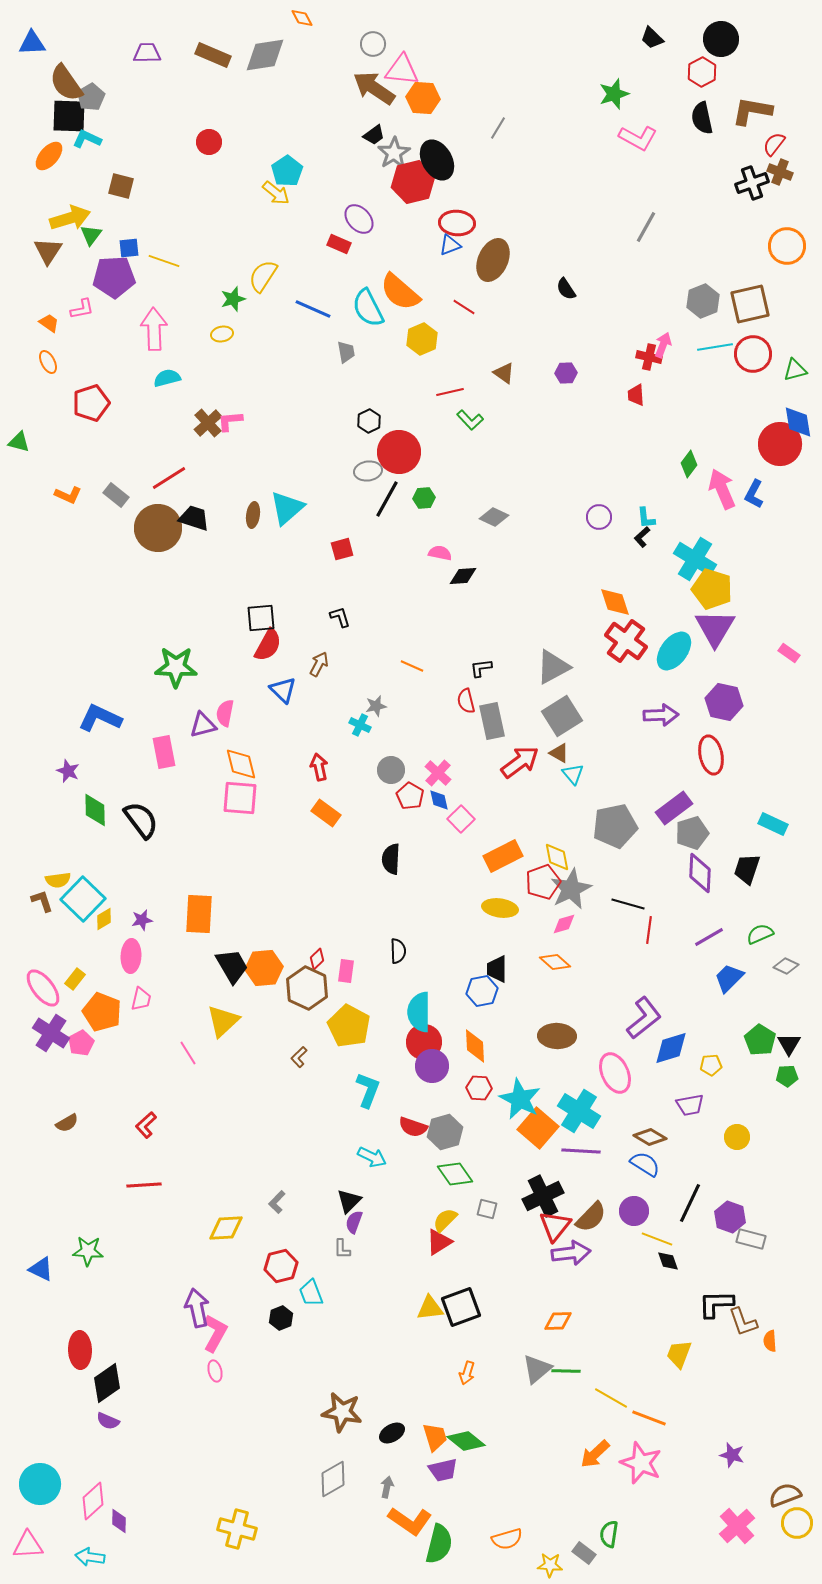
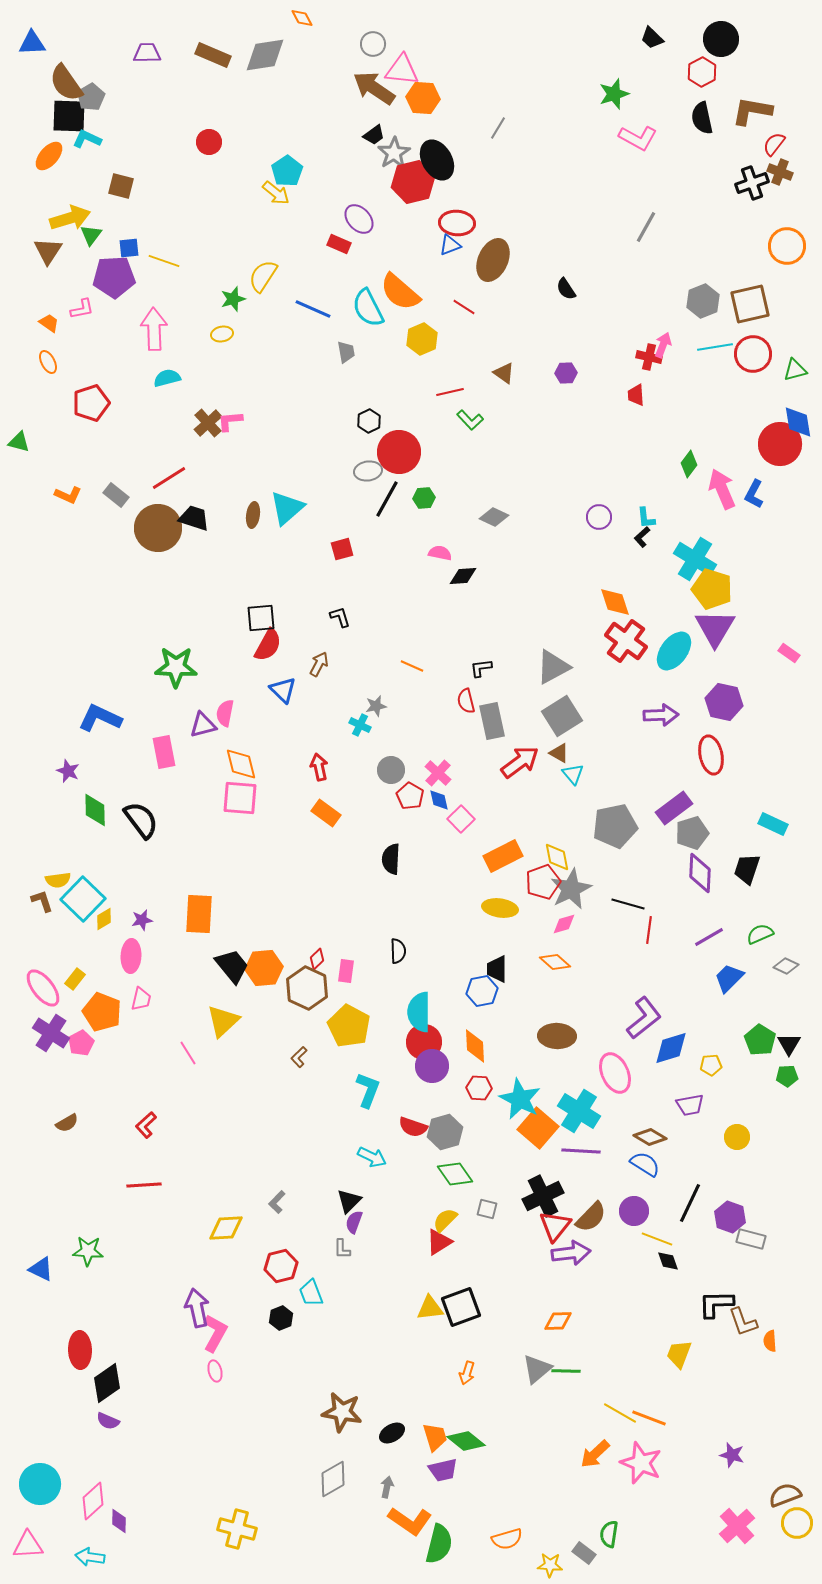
black trapezoid at (232, 966): rotated 9 degrees counterclockwise
yellow line at (611, 1398): moved 9 px right, 15 px down
